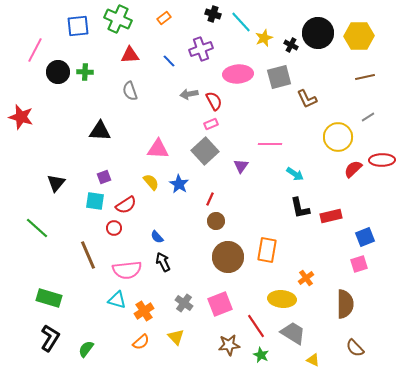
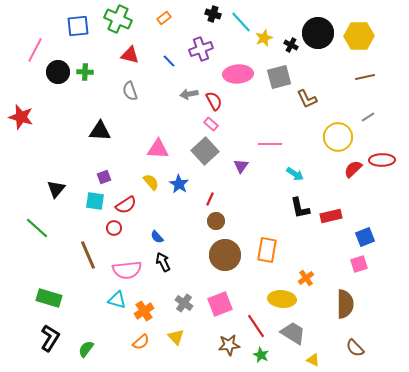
red triangle at (130, 55): rotated 18 degrees clockwise
pink rectangle at (211, 124): rotated 64 degrees clockwise
black triangle at (56, 183): moved 6 px down
brown circle at (228, 257): moved 3 px left, 2 px up
